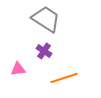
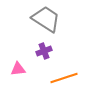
purple cross: rotated 35 degrees clockwise
